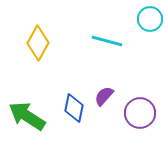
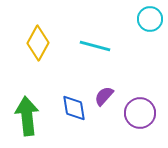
cyan line: moved 12 px left, 5 px down
blue diamond: rotated 20 degrees counterclockwise
green arrow: rotated 51 degrees clockwise
